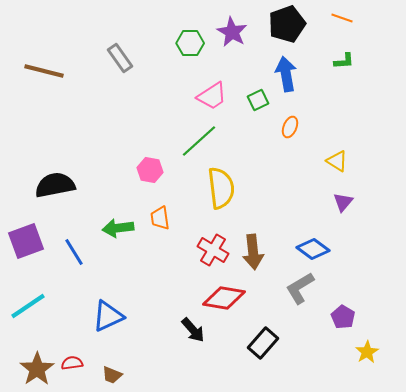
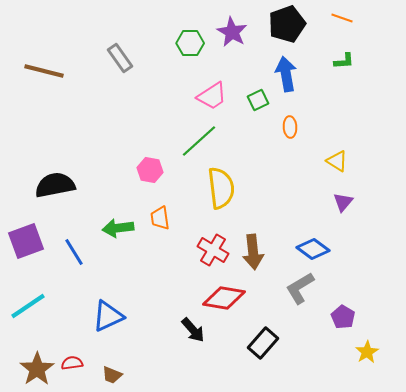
orange ellipse: rotated 25 degrees counterclockwise
